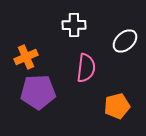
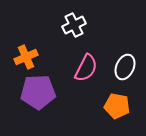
white cross: rotated 25 degrees counterclockwise
white ellipse: moved 26 px down; rotated 25 degrees counterclockwise
pink semicircle: rotated 20 degrees clockwise
orange pentagon: rotated 25 degrees clockwise
